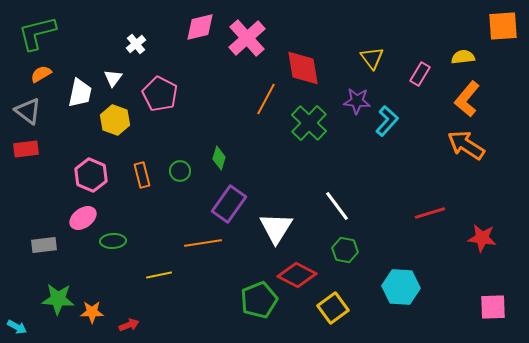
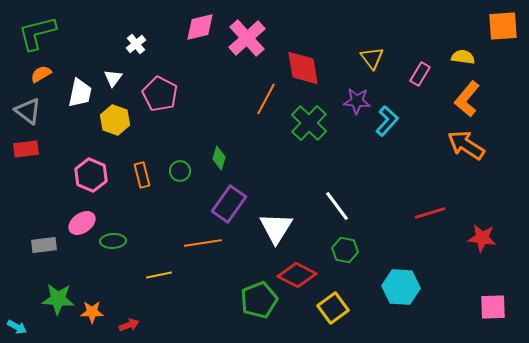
yellow semicircle at (463, 57): rotated 15 degrees clockwise
pink ellipse at (83, 218): moved 1 px left, 5 px down
